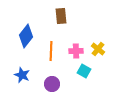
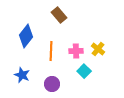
brown rectangle: moved 2 px left, 1 px up; rotated 35 degrees counterclockwise
cyan square: rotated 16 degrees clockwise
